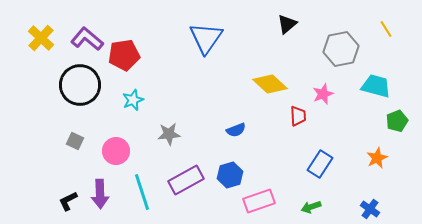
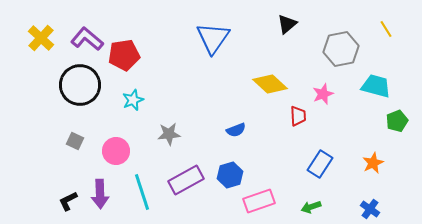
blue triangle: moved 7 px right
orange star: moved 4 px left, 5 px down
